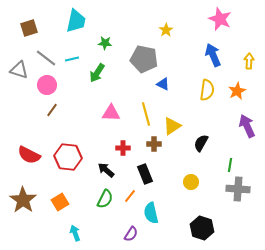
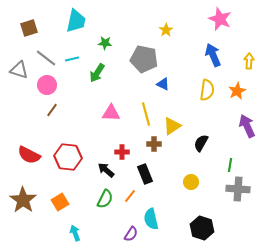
red cross: moved 1 px left, 4 px down
cyan semicircle: moved 6 px down
